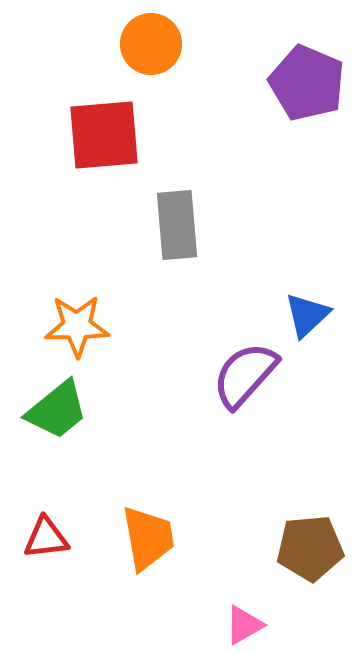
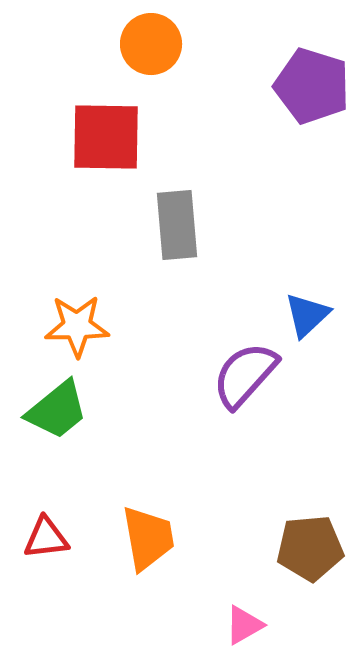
purple pentagon: moved 5 px right, 3 px down; rotated 6 degrees counterclockwise
red square: moved 2 px right, 2 px down; rotated 6 degrees clockwise
